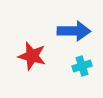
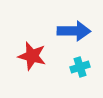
cyan cross: moved 2 px left, 1 px down
